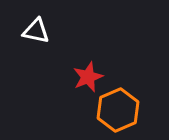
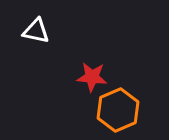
red star: moved 4 px right; rotated 28 degrees clockwise
